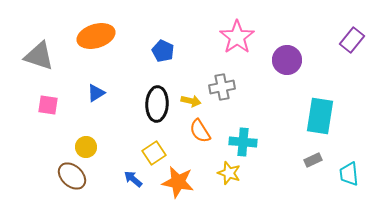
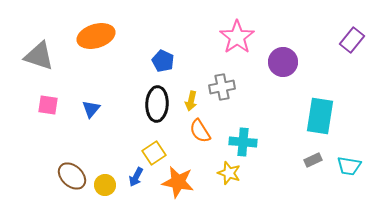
blue pentagon: moved 10 px down
purple circle: moved 4 px left, 2 px down
blue triangle: moved 5 px left, 16 px down; rotated 18 degrees counterclockwise
yellow arrow: rotated 90 degrees clockwise
yellow circle: moved 19 px right, 38 px down
cyan trapezoid: moved 8 px up; rotated 75 degrees counterclockwise
blue arrow: moved 3 px right, 2 px up; rotated 102 degrees counterclockwise
